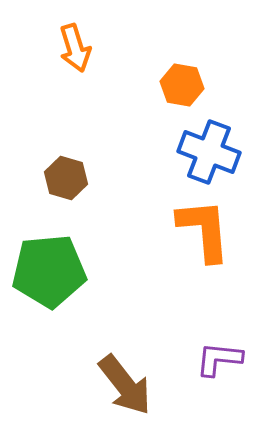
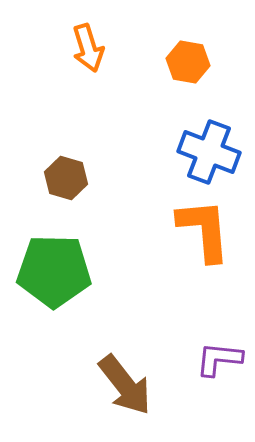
orange arrow: moved 13 px right
orange hexagon: moved 6 px right, 23 px up
green pentagon: moved 5 px right; rotated 6 degrees clockwise
